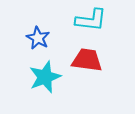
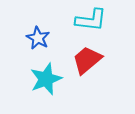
red trapezoid: rotated 48 degrees counterclockwise
cyan star: moved 1 px right, 2 px down
